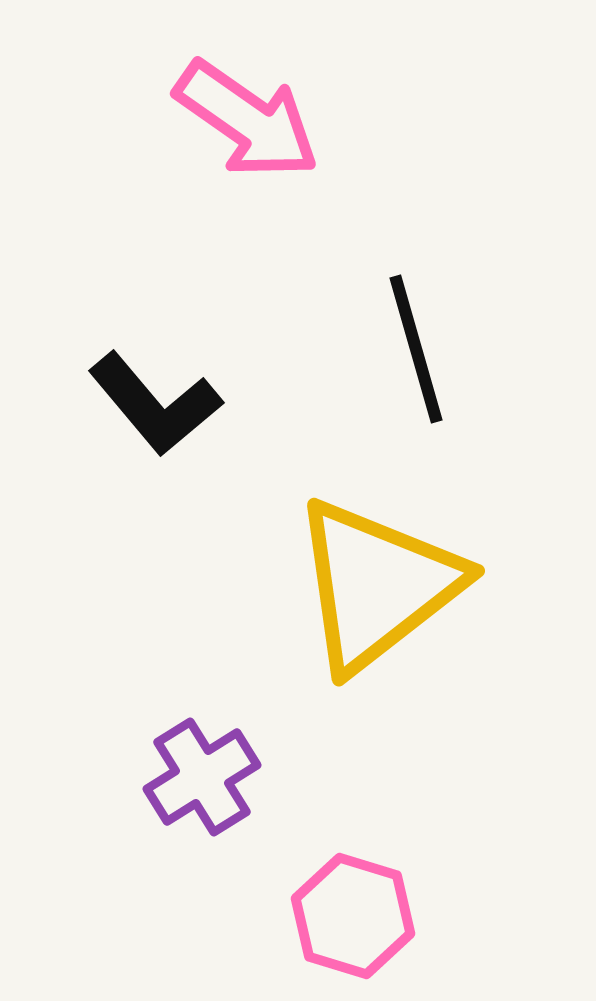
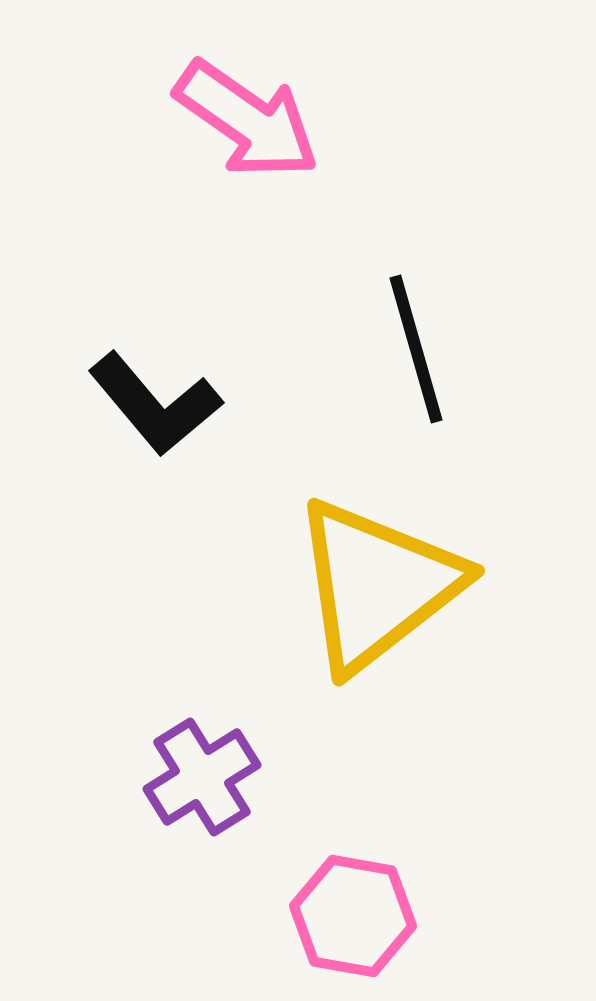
pink hexagon: rotated 7 degrees counterclockwise
